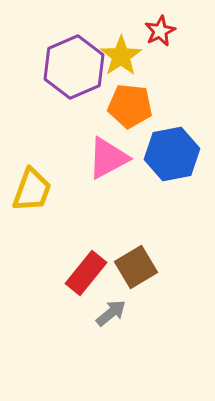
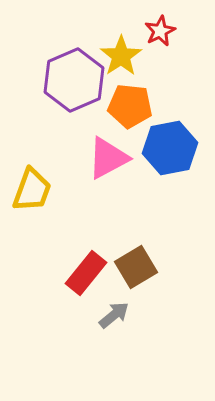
purple hexagon: moved 13 px down
blue hexagon: moved 2 px left, 6 px up
gray arrow: moved 3 px right, 2 px down
